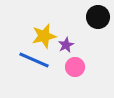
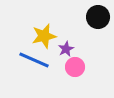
purple star: moved 4 px down
